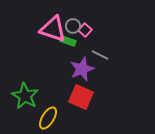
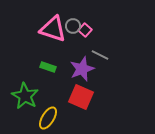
green rectangle: moved 20 px left, 26 px down
